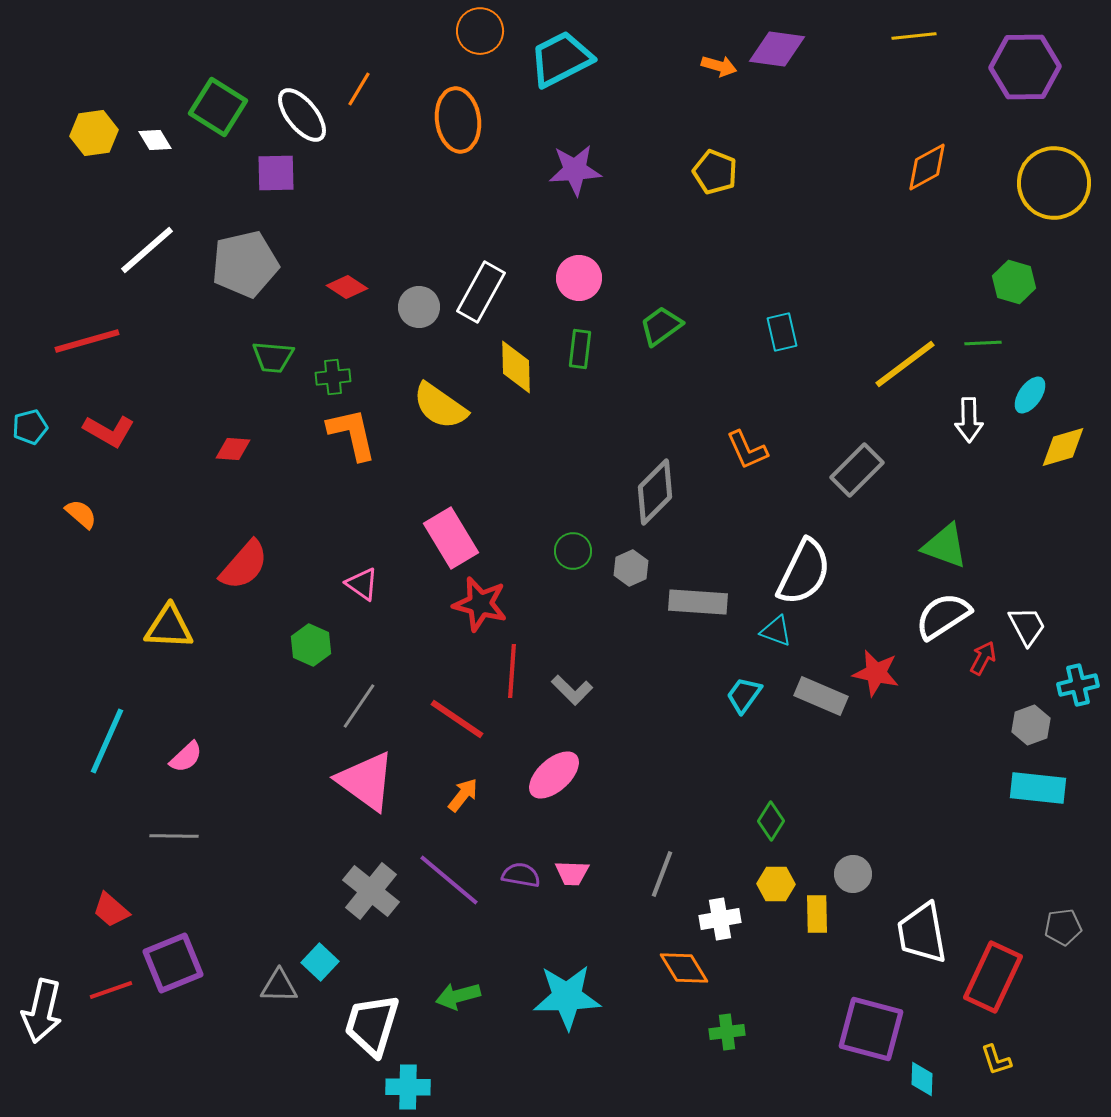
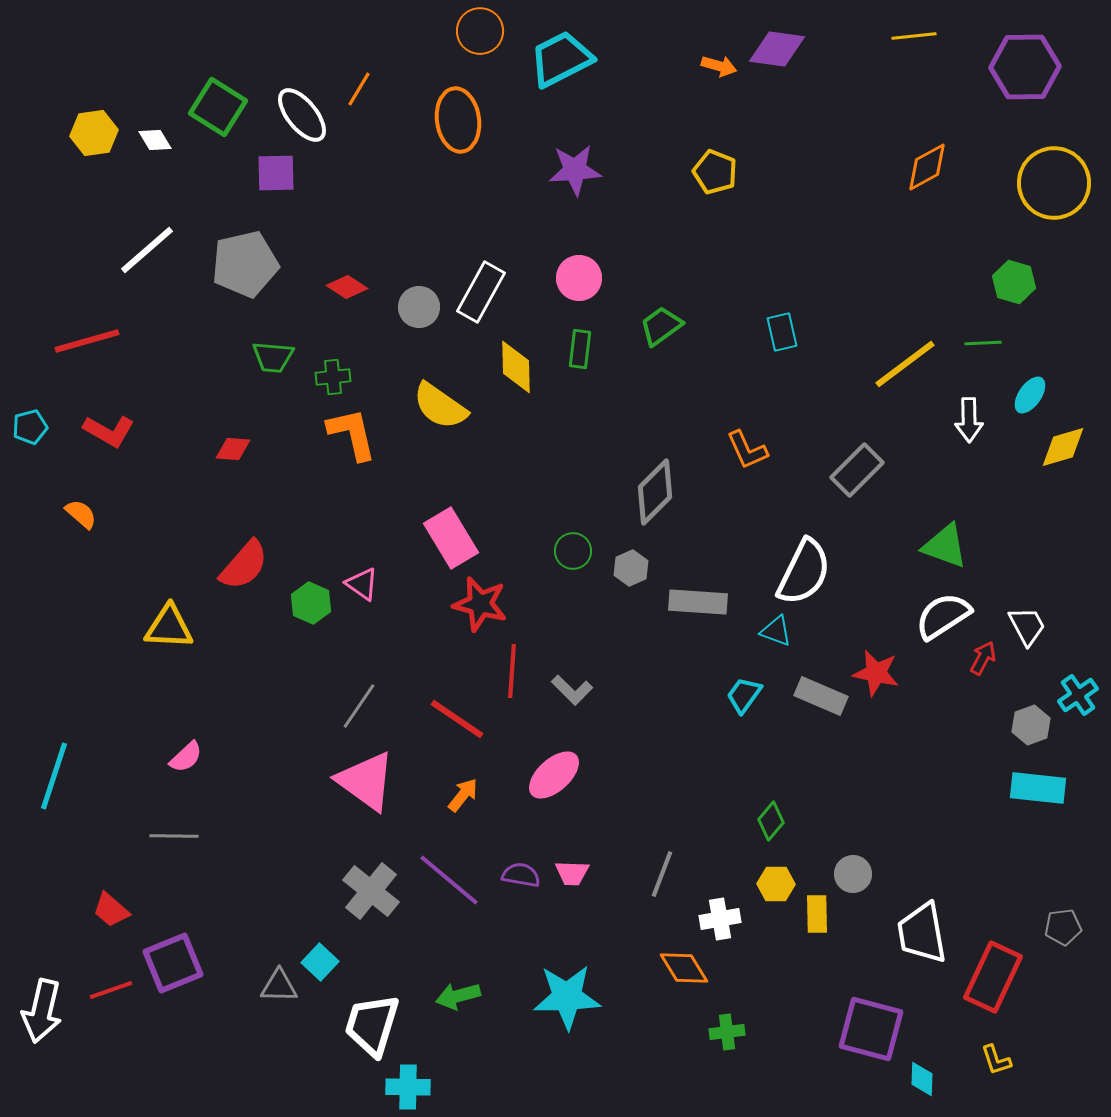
green hexagon at (311, 645): moved 42 px up
cyan cross at (1078, 685): moved 10 px down; rotated 21 degrees counterclockwise
cyan line at (107, 741): moved 53 px left, 35 px down; rotated 6 degrees counterclockwise
green diamond at (771, 821): rotated 9 degrees clockwise
